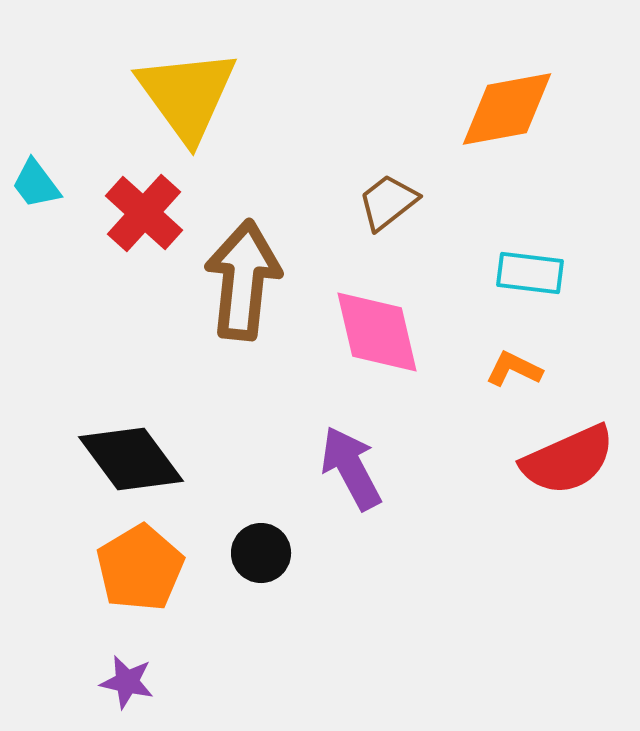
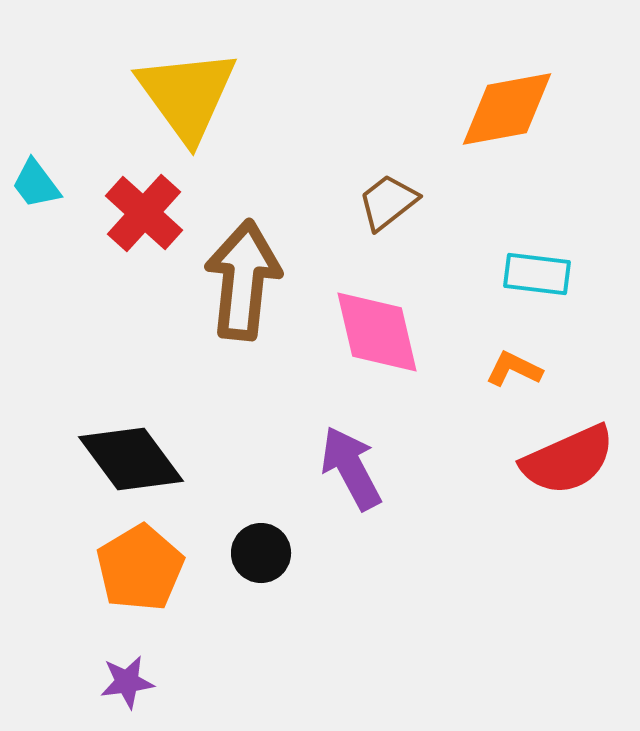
cyan rectangle: moved 7 px right, 1 px down
purple star: rotated 20 degrees counterclockwise
